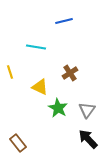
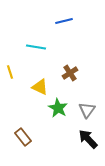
brown rectangle: moved 5 px right, 6 px up
